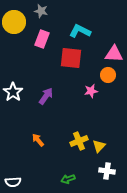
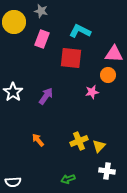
pink star: moved 1 px right, 1 px down
